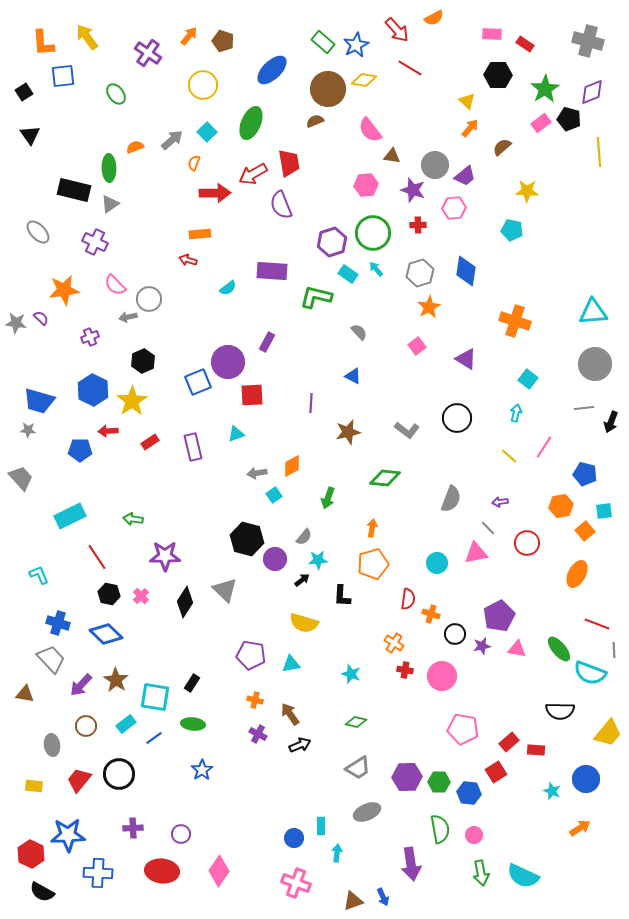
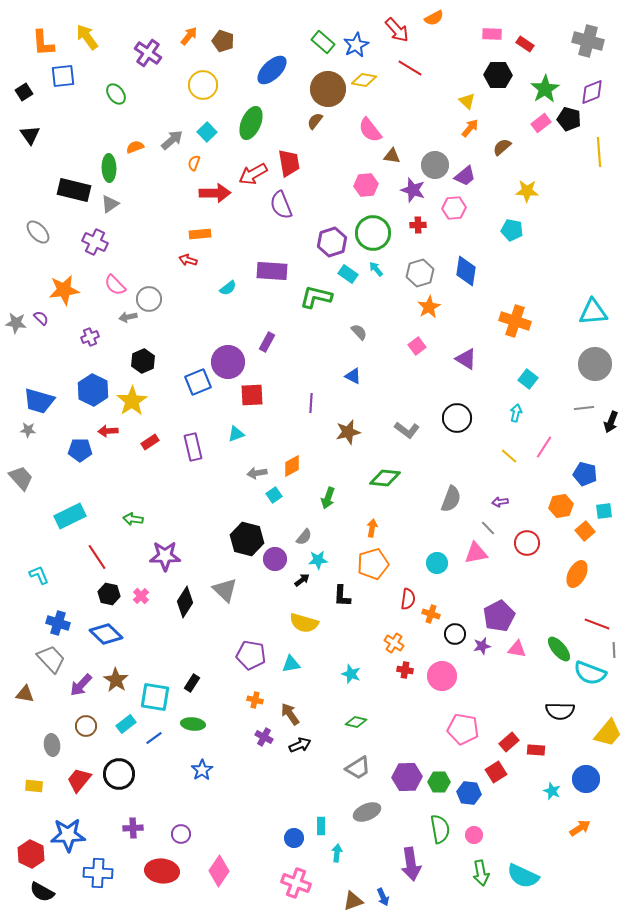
brown semicircle at (315, 121): rotated 30 degrees counterclockwise
purple cross at (258, 734): moved 6 px right, 3 px down
